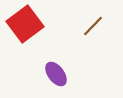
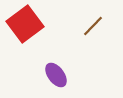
purple ellipse: moved 1 px down
